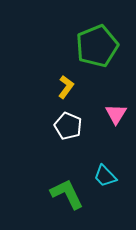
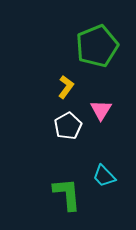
pink triangle: moved 15 px left, 4 px up
white pentagon: rotated 20 degrees clockwise
cyan trapezoid: moved 1 px left
green L-shape: rotated 21 degrees clockwise
